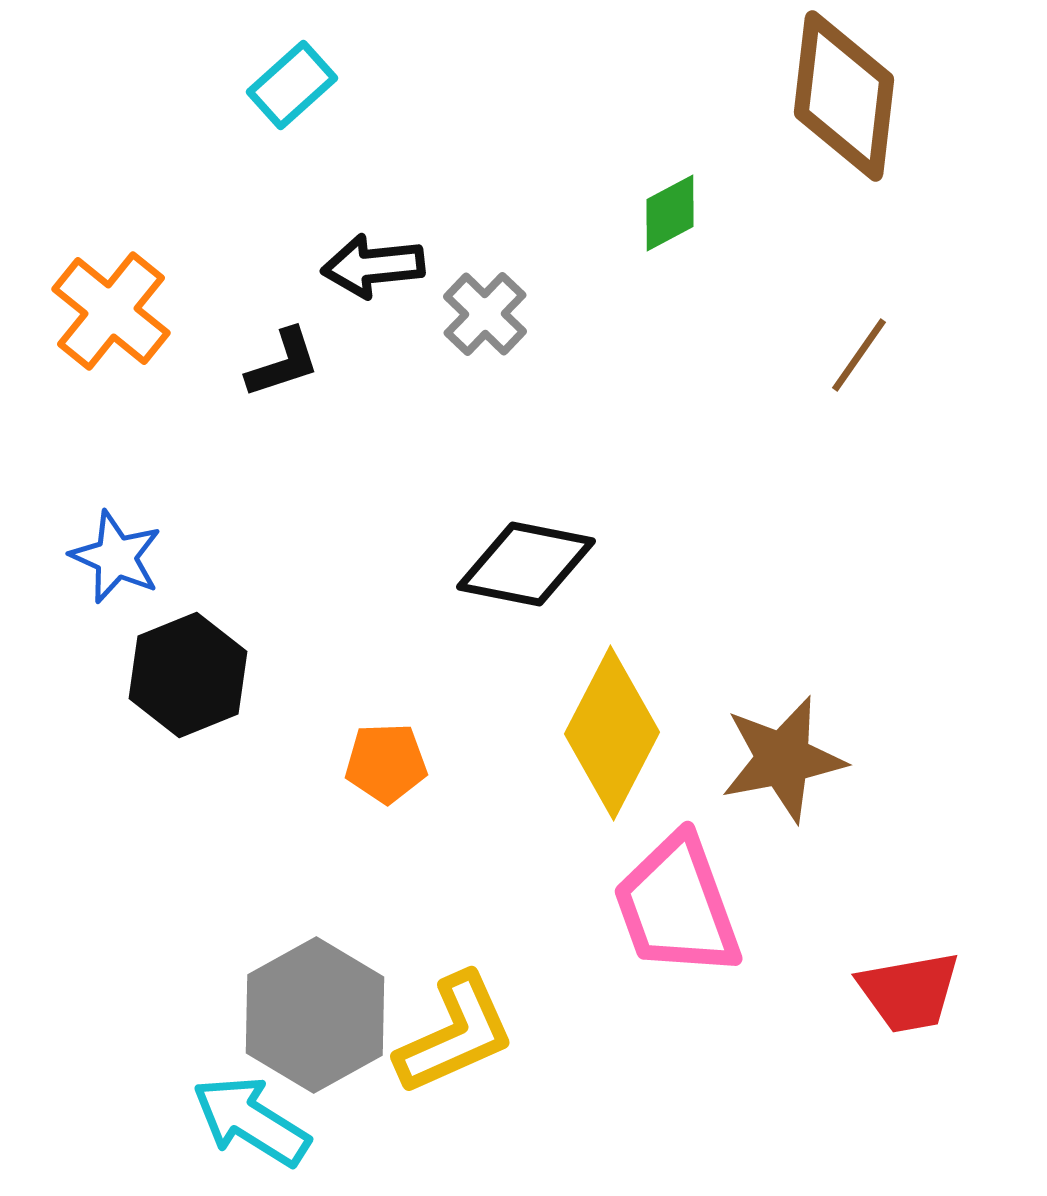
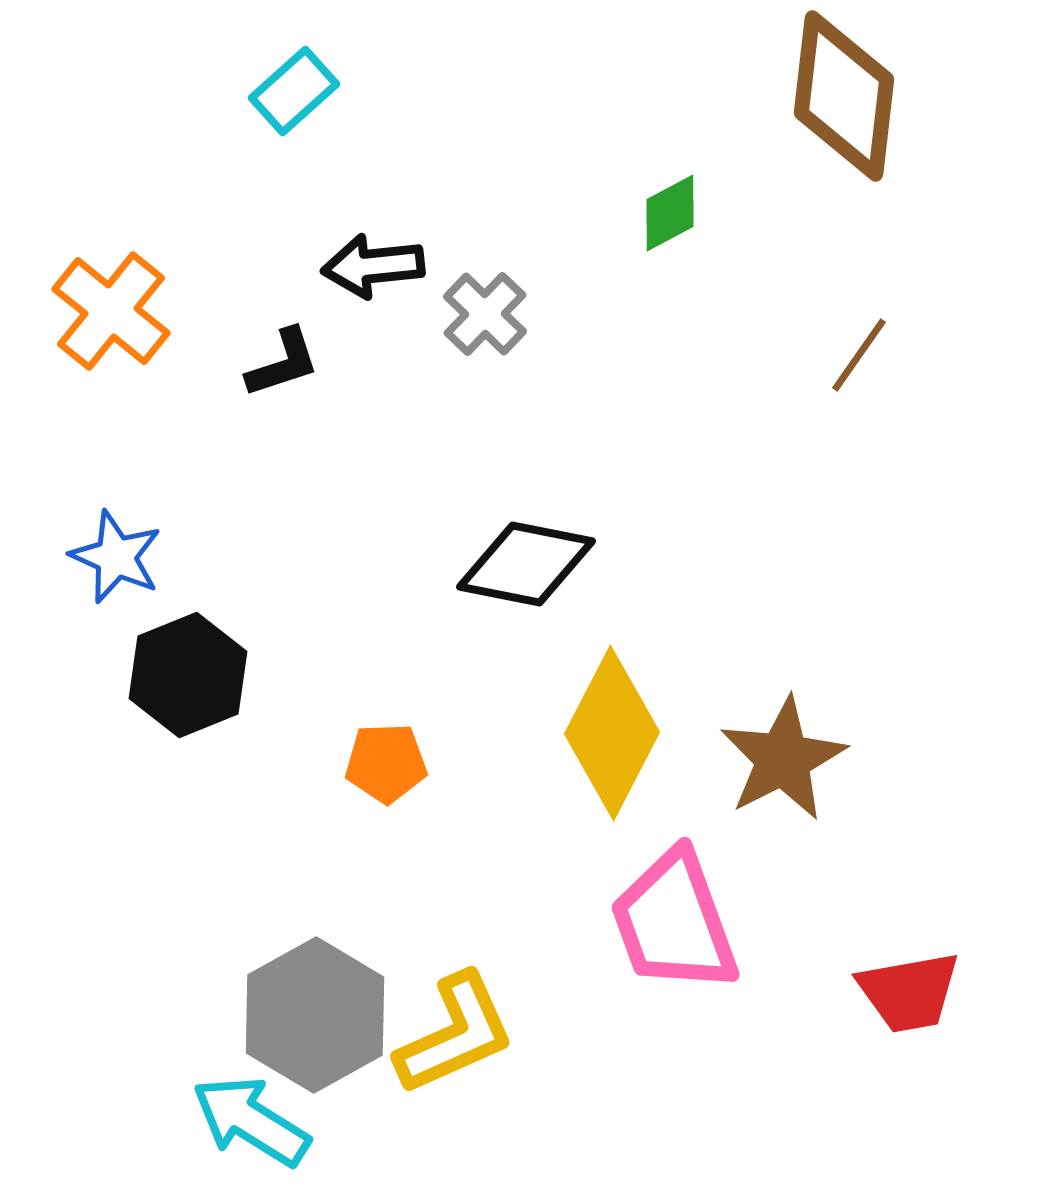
cyan rectangle: moved 2 px right, 6 px down
brown star: rotated 16 degrees counterclockwise
pink trapezoid: moved 3 px left, 16 px down
